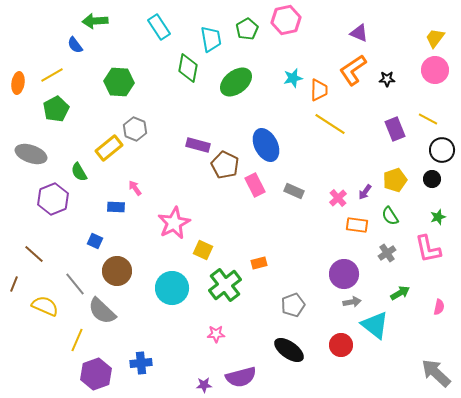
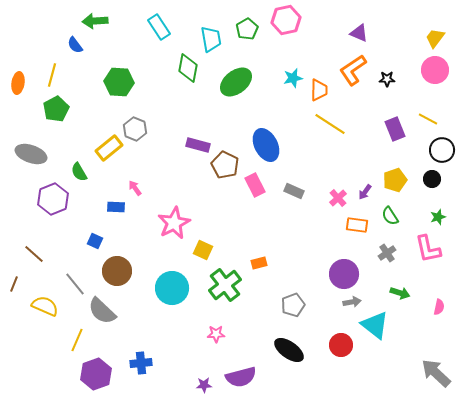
yellow line at (52, 75): rotated 45 degrees counterclockwise
green arrow at (400, 293): rotated 48 degrees clockwise
